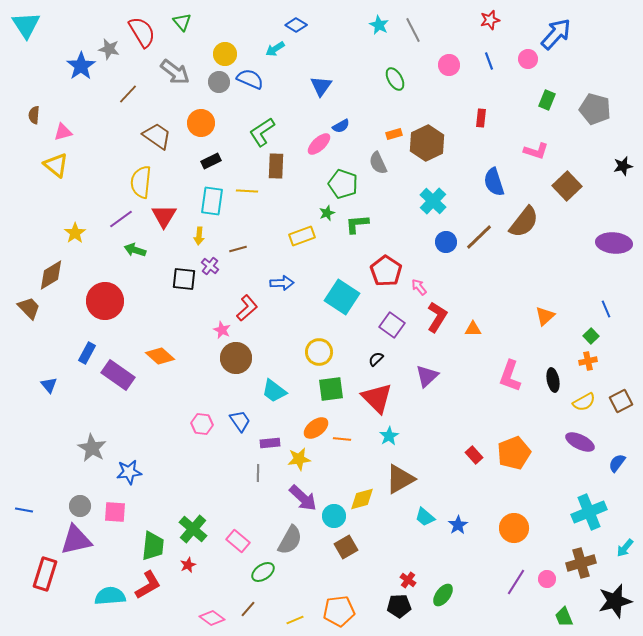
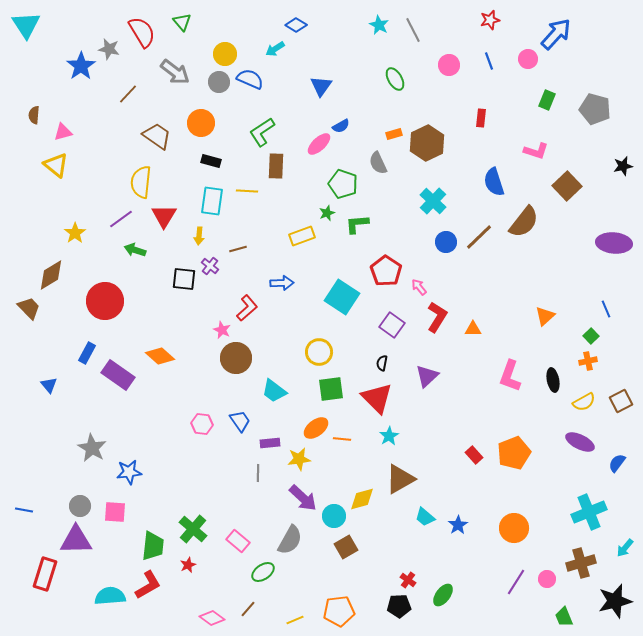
black rectangle at (211, 161): rotated 42 degrees clockwise
black semicircle at (376, 359): moved 6 px right, 4 px down; rotated 35 degrees counterclockwise
purple triangle at (76, 540): rotated 12 degrees clockwise
